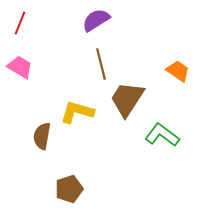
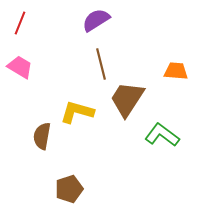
orange trapezoid: moved 2 px left; rotated 30 degrees counterclockwise
